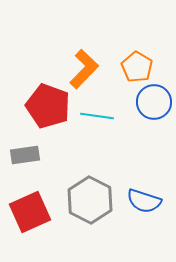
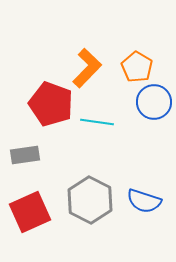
orange L-shape: moved 3 px right, 1 px up
red pentagon: moved 3 px right, 2 px up
cyan line: moved 6 px down
